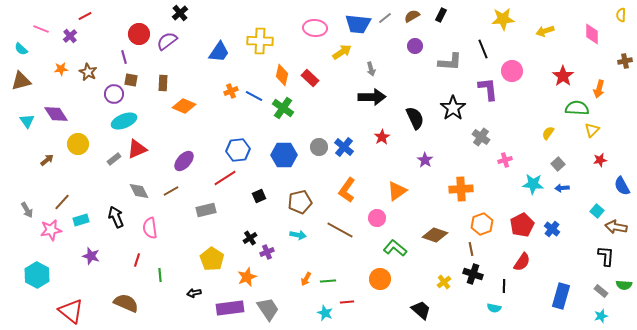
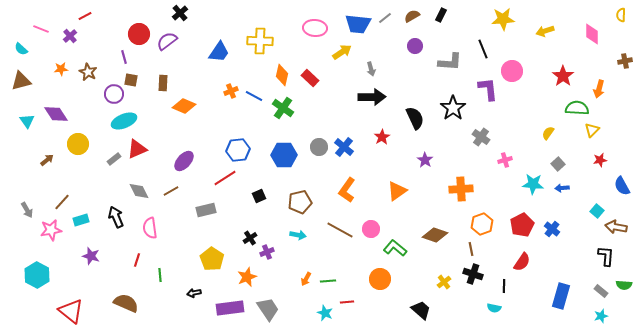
pink circle at (377, 218): moved 6 px left, 11 px down
